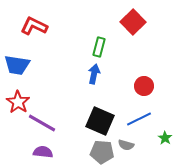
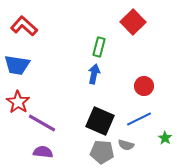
red L-shape: moved 10 px left; rotated 16 degrees clockwise
